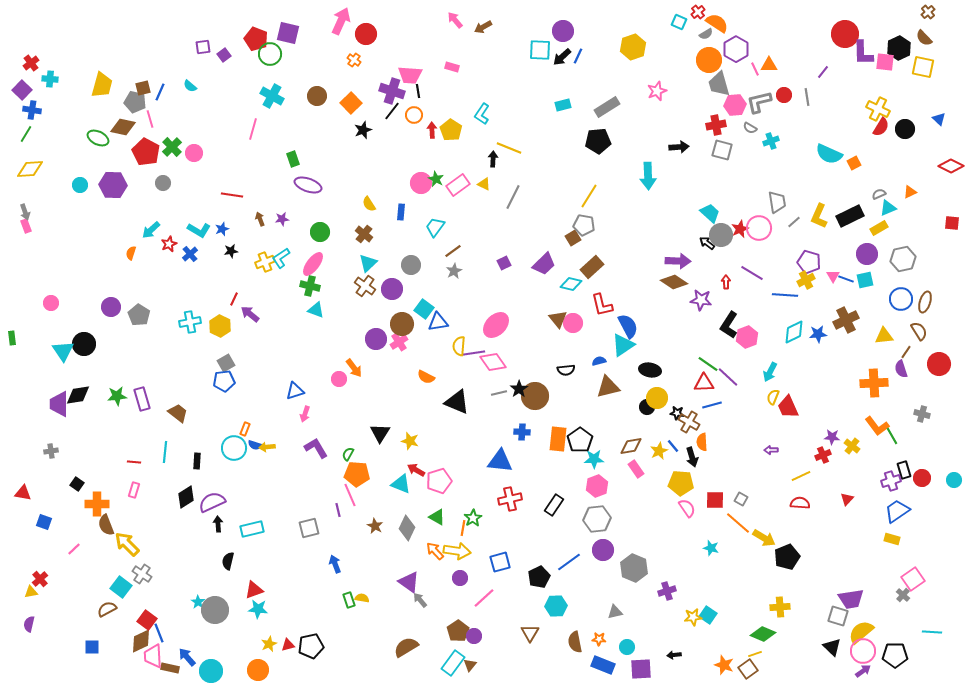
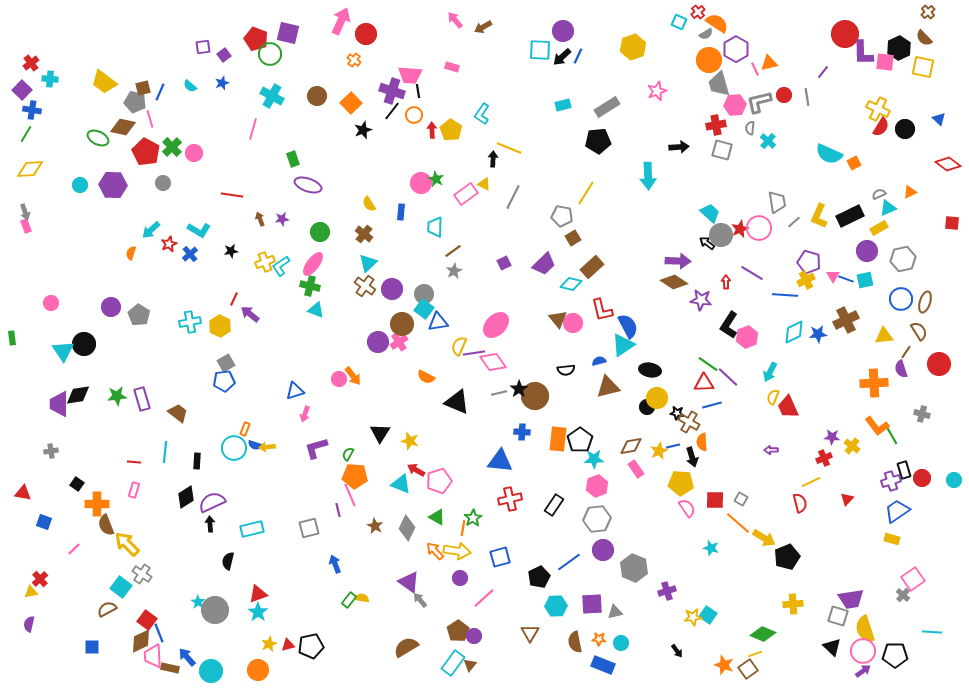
orange triangle at (769, 65): moved 2 px up; rotated 12 degrees counterclockwise
yellow trapezoid at (102, 85): moved 2 px right, 3 px up; rotated 112 degrees clockwise
gray semicircle at (750, 128): rotated 64 degrees clockwise
cyan cross at (771, 141): moved 3 px left; rotated 28 degrees counterclockwise
red diamond at (951, 166): moved 3 px left, 2 px up; rotated 10 degrees clockwise
pink rectangle at (458, 185): moved 8 px right, 9 px down
yellow line at (589, 196): moved 3 px left, 3 px up
gray pentagon at (584, 225): moved 22 px left, 9 px up
cyan trapezoid at (435, 227): rotated 35 degrees counterclockwise
blue star at (222, 229): moved 146 px up
purple circle at (867, 254): moved 3 px up
cyan L-shape at (281, 258): moved 8 px down
gray circle at (411, 265): moved 13 px right, 29 px down
red L-shape at (602, 305): moved 5 px down
purple circle at (376, 339): moved 2 px right, 3 px down
yellow semicircle at (459, 346): rotated 18 degrees clockwise
orange arrow at (354, 368): moved 1 px left, 8 px down
blue line at (673, 446): rotated 64 degrees counterclockwise
purple L-shape at (316, 448): rotated 75 degrees counterclockwise
red cross at (823, 455): moved 1 px right, 3 px down
orange pentagon at (357, 474): moved 2 px left, 2 px down
yellow line at (801, 476): moved 10 px right, 6 px down
red semicircle at (800, 503): rotated 72 degrees clockwise
black arrow at (218, 524): moved 8 px left
blue square at (500, 562): moved 5 px up
red triangle at (254, 590): moved 4 px right, 4 px down
green rectangle at (349, 600): rotated 56 degrees clockwise
yellow cross at (780, 607): moved 13 px right, 3 px up
cyan star at (258, 609): moved 3 px down; rotated 30 degrees clockwise
yellow semicircle at (861, 632): moved 4 px right, 3 px up; rotated 68 degrees counterclockwise
cyan circle at (627, 647): moved 6 px left, 4 px up
black arrow at (674, 655): moved 3 px right, 4 px up; rotated 120 degrees counterclockwise
purple square at (641, 669): moved 49 px left, 65 px up
